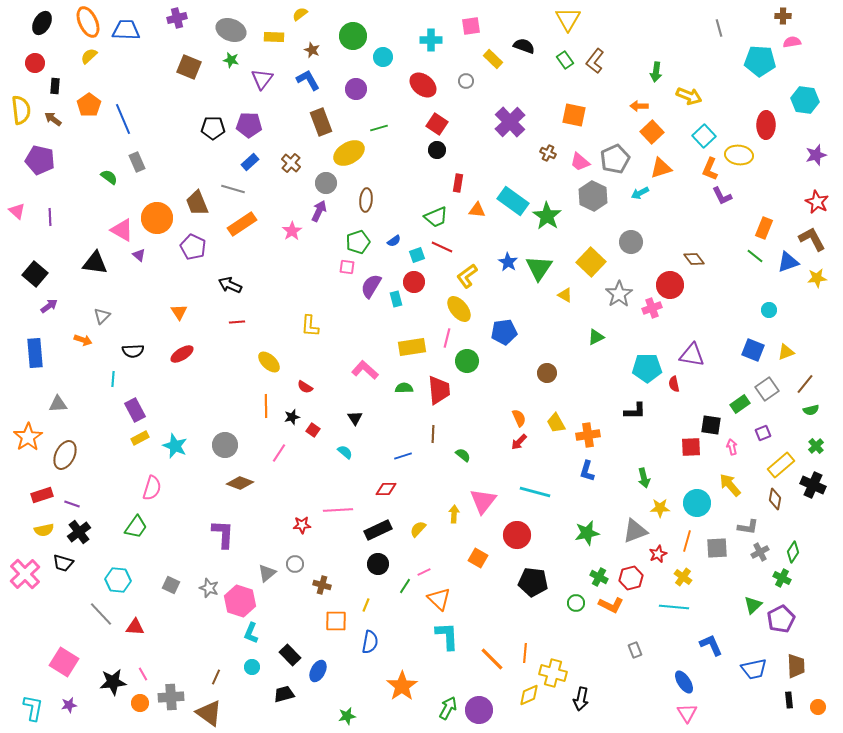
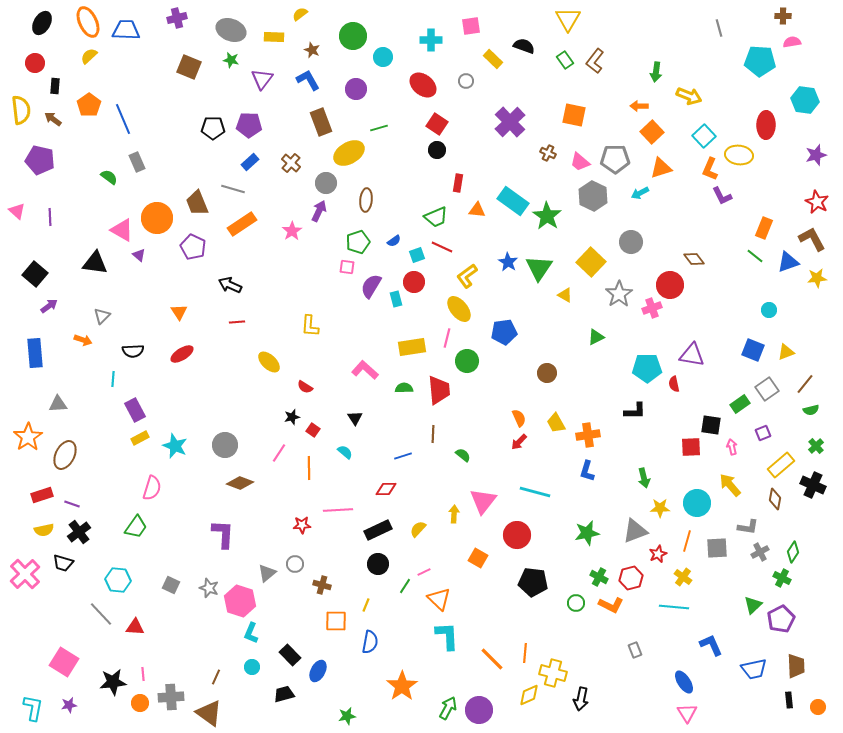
gray pentagon at (615, 159): rotated 24 degrees clockwise
orange line at (266, 406): moved 43 px right, 62 px down
pink line at (143, 674): rotated 24 degrees clockwise
